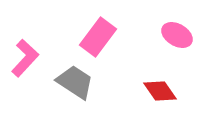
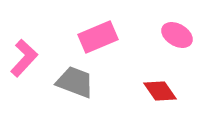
pink rectangle: rotated 30 degrees clockwise
pink L-shape: moved 1 px left
gray trapezoid: rotated 12 degrees counterclockwise
